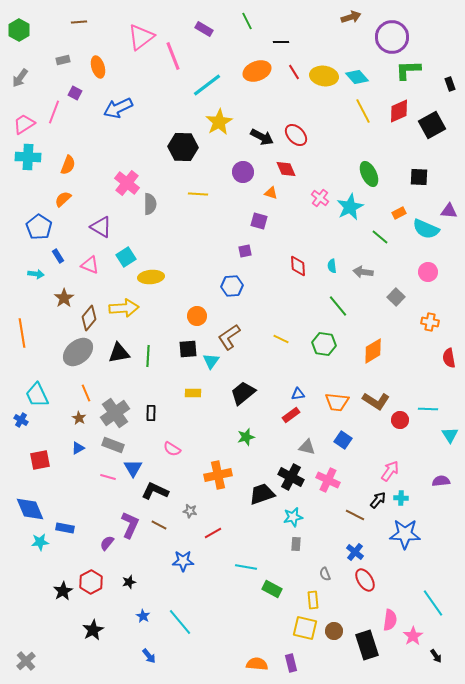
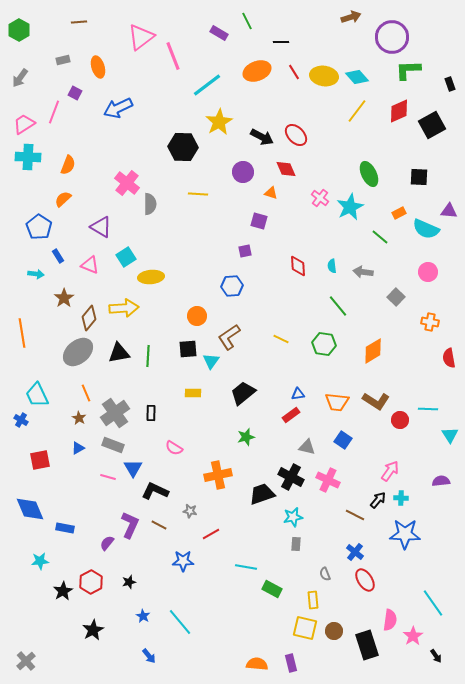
purple rectangle at (204, 29): moved 15 px right, 4 px down
yellow line at (363, 111): moved 6 px left; rotated 65 degrees clockwise
pink semicircle at (172, 449): moved 2 px right, 1 px up
red line at (213, 533): moved 2 px left, 1 px down
cyan star at (40, 542): moved 19 px down
